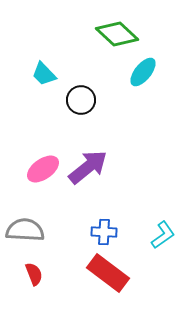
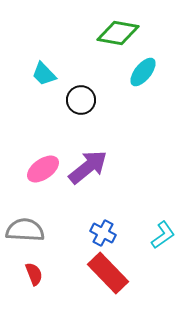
green diamond: moved 1 px right, 1 px up; rotated 33 degrees counterclockwise
blue cross: moved 1 px left, 1 px down; rotated 25 degrees clockwise
red rectangle: rotated 9 degrees clockwise
